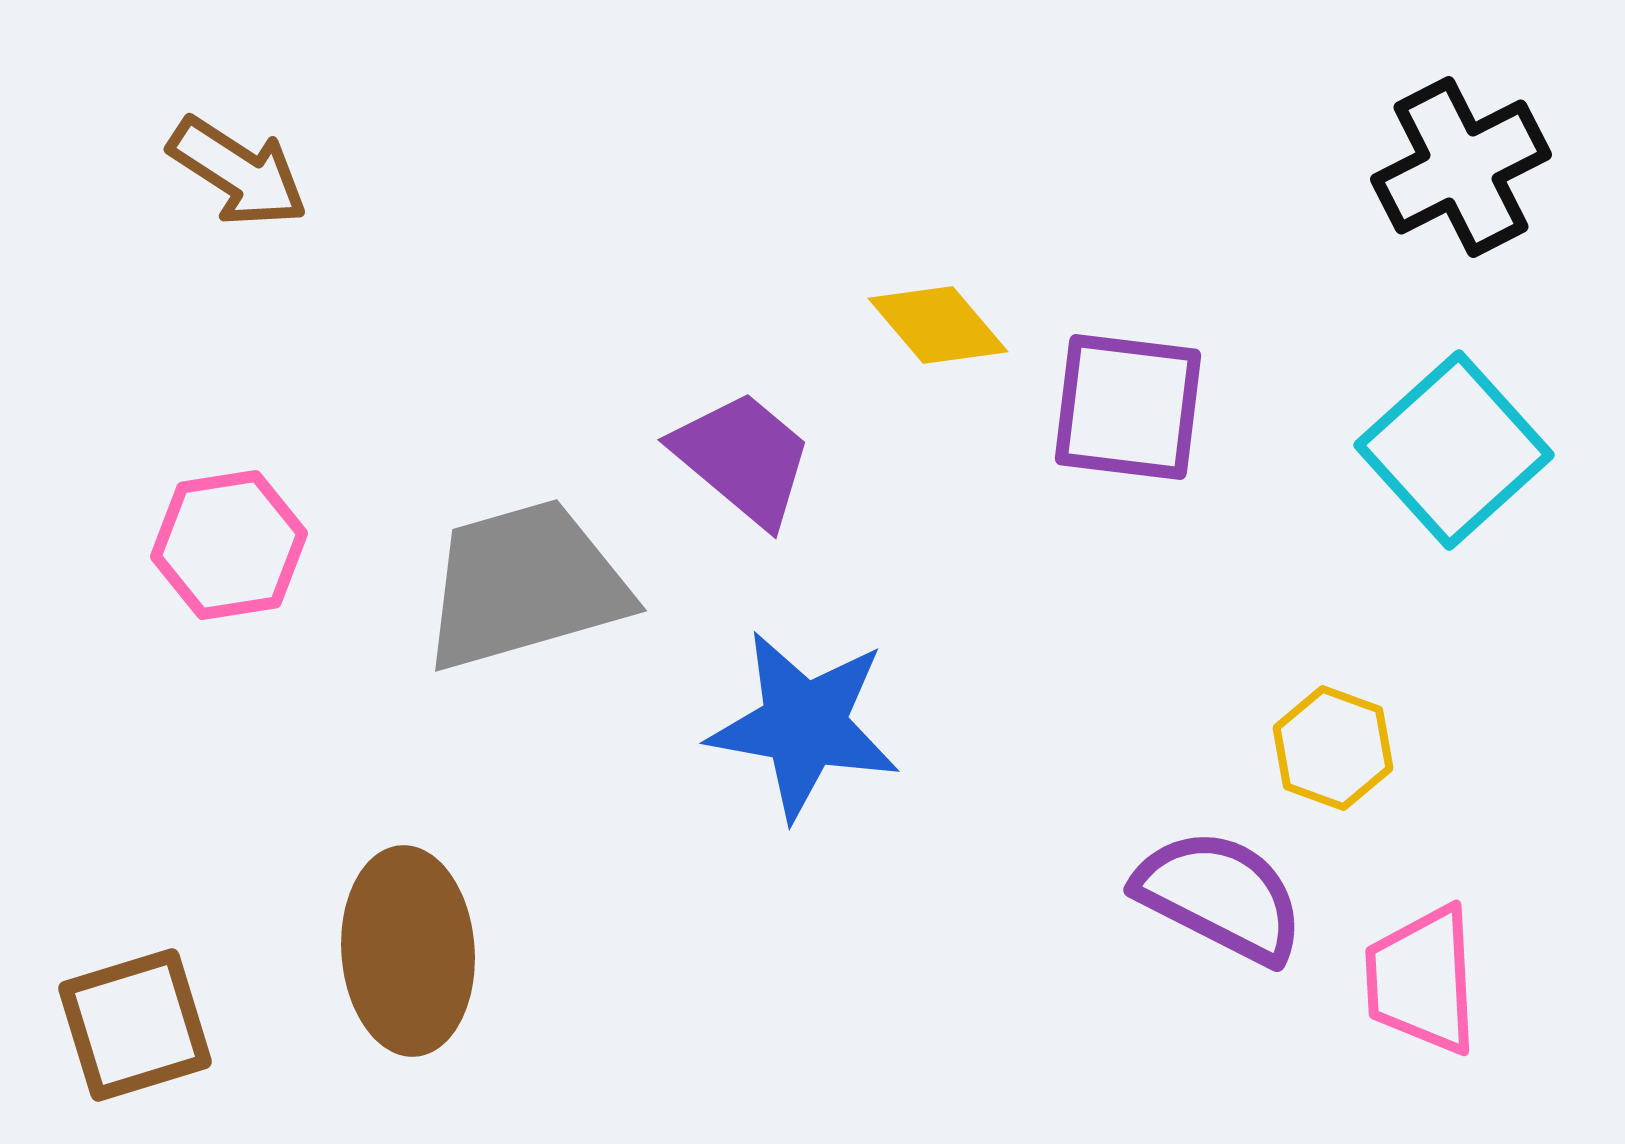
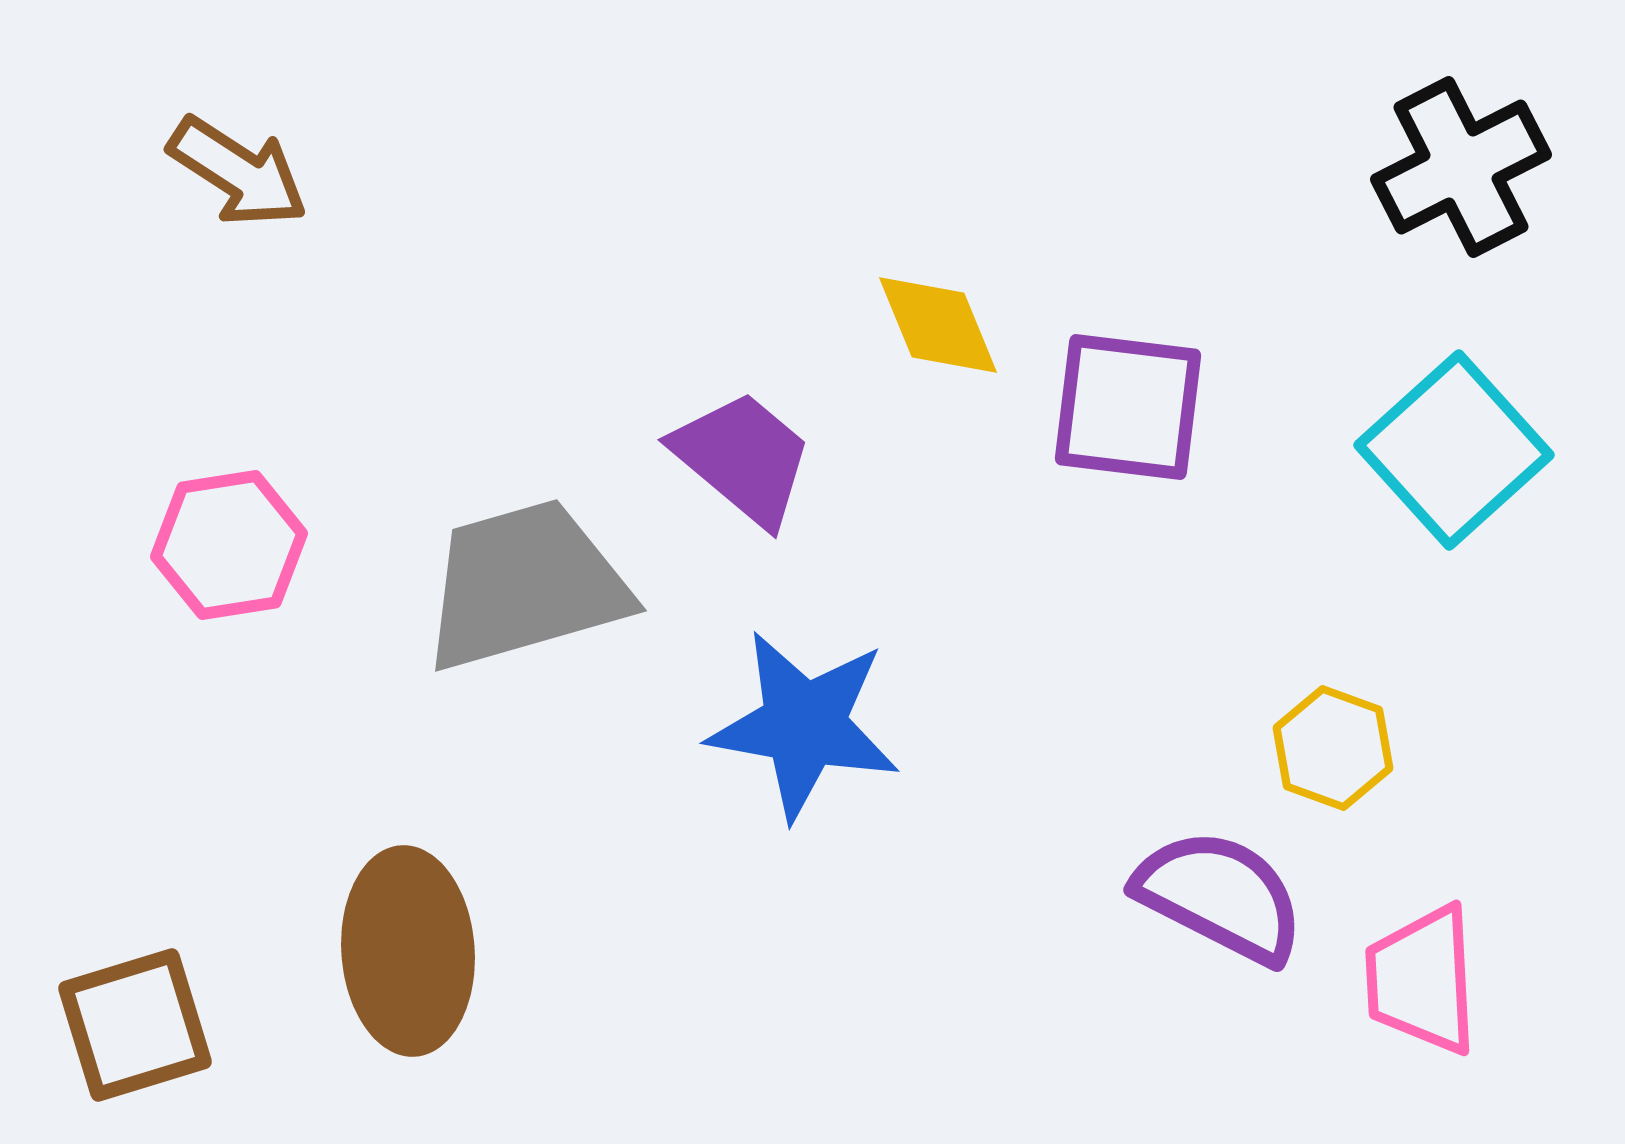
yellow diamond: rotated 18 degrees clockwise
